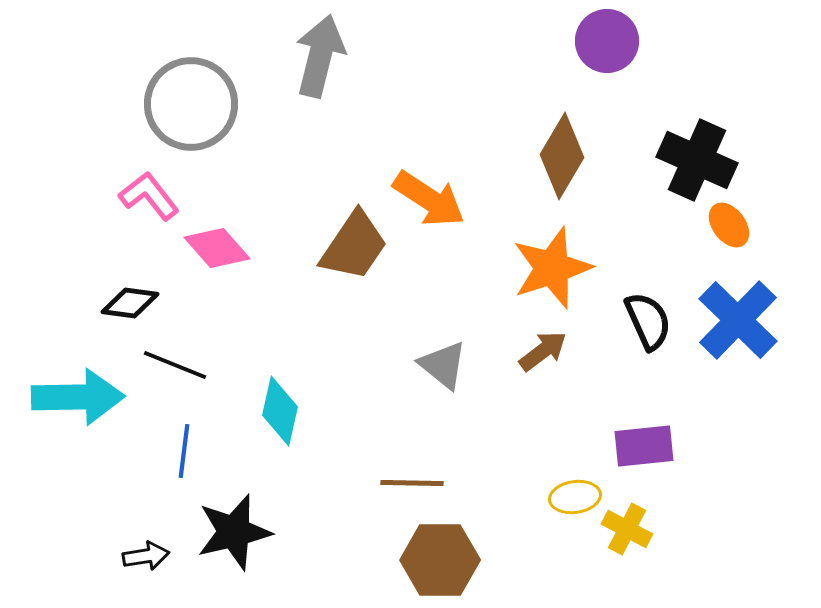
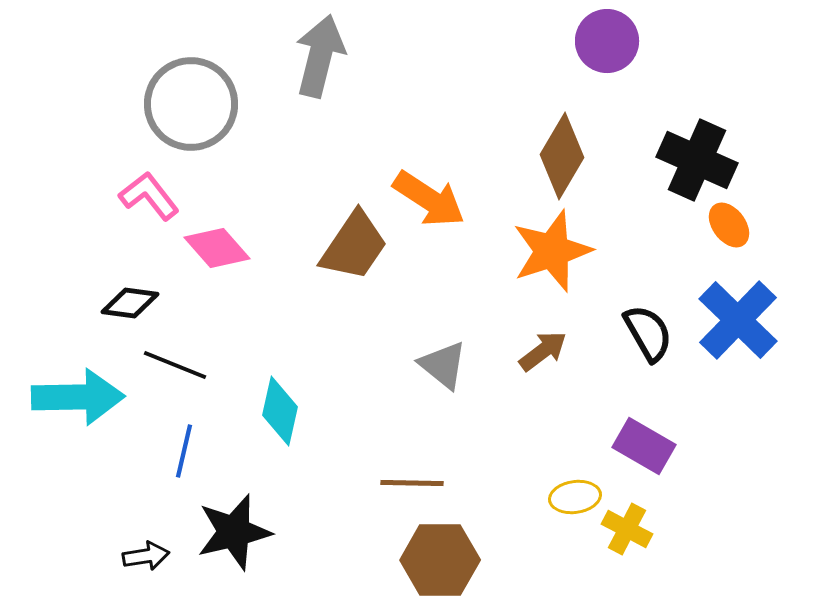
orange star: moved 17 px up
black semicircle: moved 12 px down; rotated 6 degrees counterclockwise
purple rectangle: rotated 36 degrees clockwise
blue line: rotated 6 degrees clockwise
